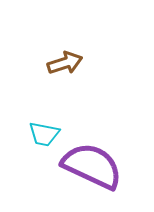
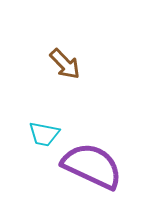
brown arrow: moved 1 px down; rotated 64 degrees clockwise
